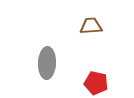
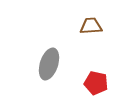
gray ellipse: moved 2 px right, 1 px down; rotated 16 degrees clockwise
